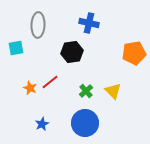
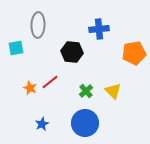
blue cross: moved 10 px right, 6 px down; rotated 18 degrees counterclockwise
black hexagon: rotated 15 degrees clockwise
